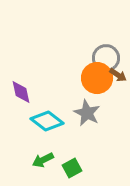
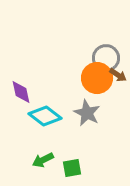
cyan diamond: moved 2 px left, 5 px up
green square: rotated 18 degrees clockwise
